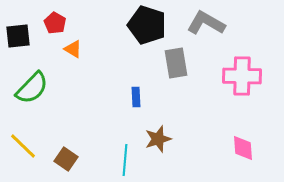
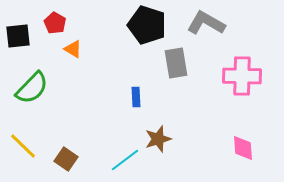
cyan line: rotated 48 degrees clockwise
